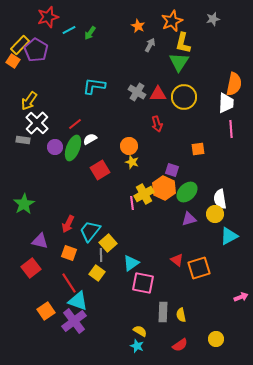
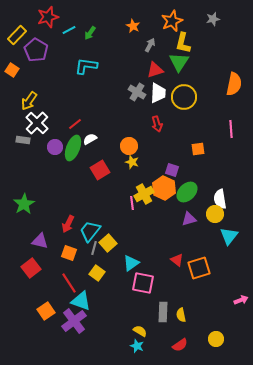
orange star at (138, 26): moved 5 px left
yellow rectangle at (20, 45): moved 3 px left, 10 px up
orange square at (13, 61): moved 1 px left, 9 px down
cyan L-shape at (94, 86): moved 8 px left, 20 px up
red triangle at (158, 94): moved 3 px left, 24 px up; rotated 18 degrees counterclockwise
white trapezoid at (226, 103): moved 68 px left, 10 px up
cyan triangle at (229, 236): rotated 24 degrees counterclockwise
gray line at (101, 255): moved 7 px left, 7 px up; rotated 16 degrees clockwise
pink arrow at (241, 297): moved 3 px down
cyan triangle at (78, 301): moved 3 px right
